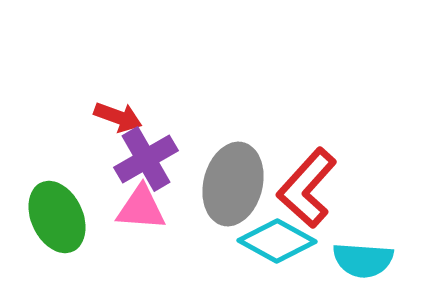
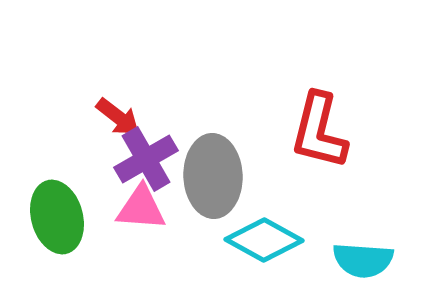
red arrow: rotated 18 degrees clockwise
gray ellipse: moved 20 px left, 8 px up; rotated 16 degrees counterclockwise
red L-shape: moved 12 px right, 57 px up; rotated 28 degrees counterclockwise
green ellipse: rotated 10 degrees clockwise
cyan diamond: moved 13 px left, 1 px up
